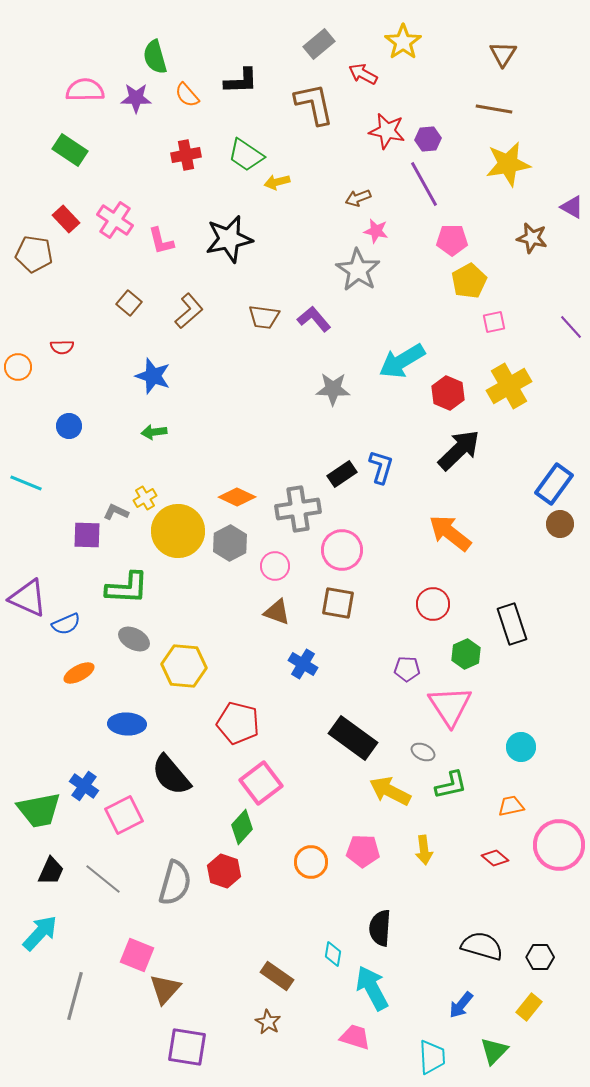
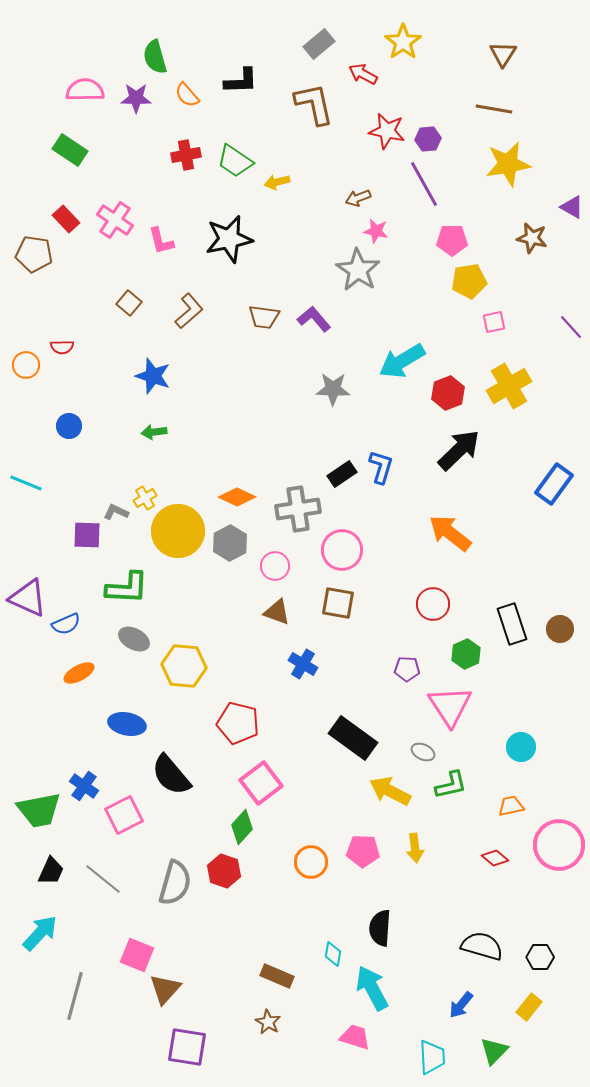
green trapezoid at (246, 155): moved 11 px left, 6 px down
yellow pentagon at (469, 281): rotated 20 degrees clockwise
orange circle at (18, 367): moved 8 px right, 2 px up
red hexagon at (448, 393): rotated 16 degrees clockwise
brown circle at (560, 524): moved 105 px down
blue ellipse at (127, 724): rotated 9 degrees clockwise
yellow arrow at (424, 850): moved 9 px left, 2 px up
brown rectangle at (277, 976): rotated 12 degrees counterclockwise
